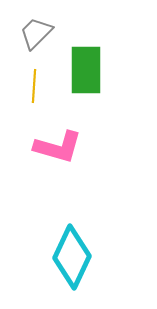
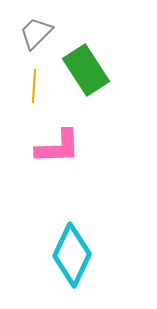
green rectangle: rotated 33 degrees counterclockwise
pink L-shape: rotated 18 degrees counterclockwise
cyan diamond: moved 2 px up
